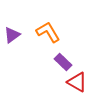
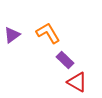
orange L-shape: moved 1 px down
purple rectangle: moved 2 px right, 2 px up
